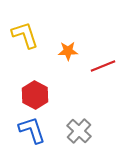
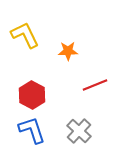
yellow L-shape: rotated 8 degrees counterclockwise
red line: moved 8 px left, 19 px down
red hexagon: moved 3 px left
